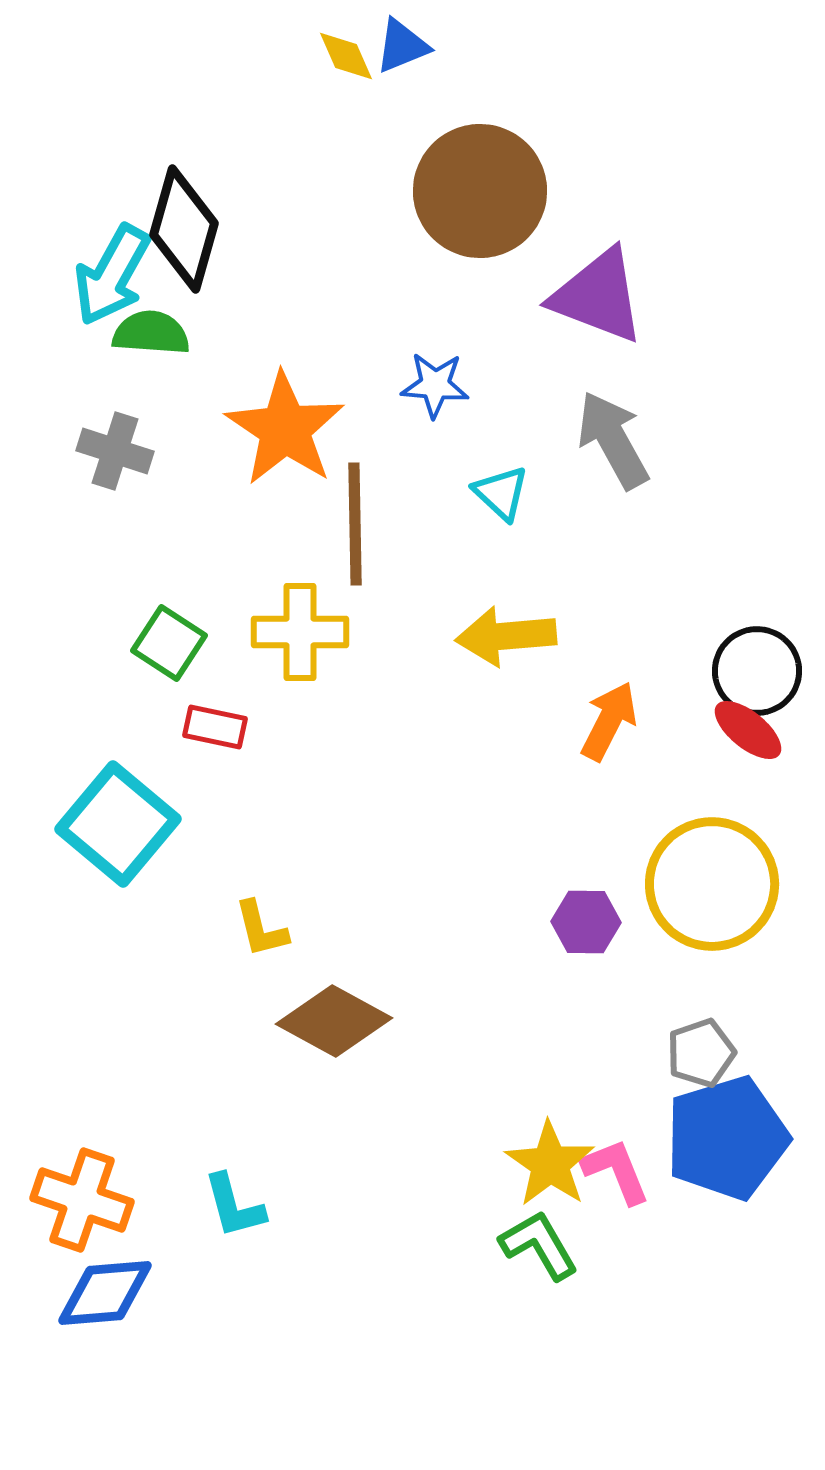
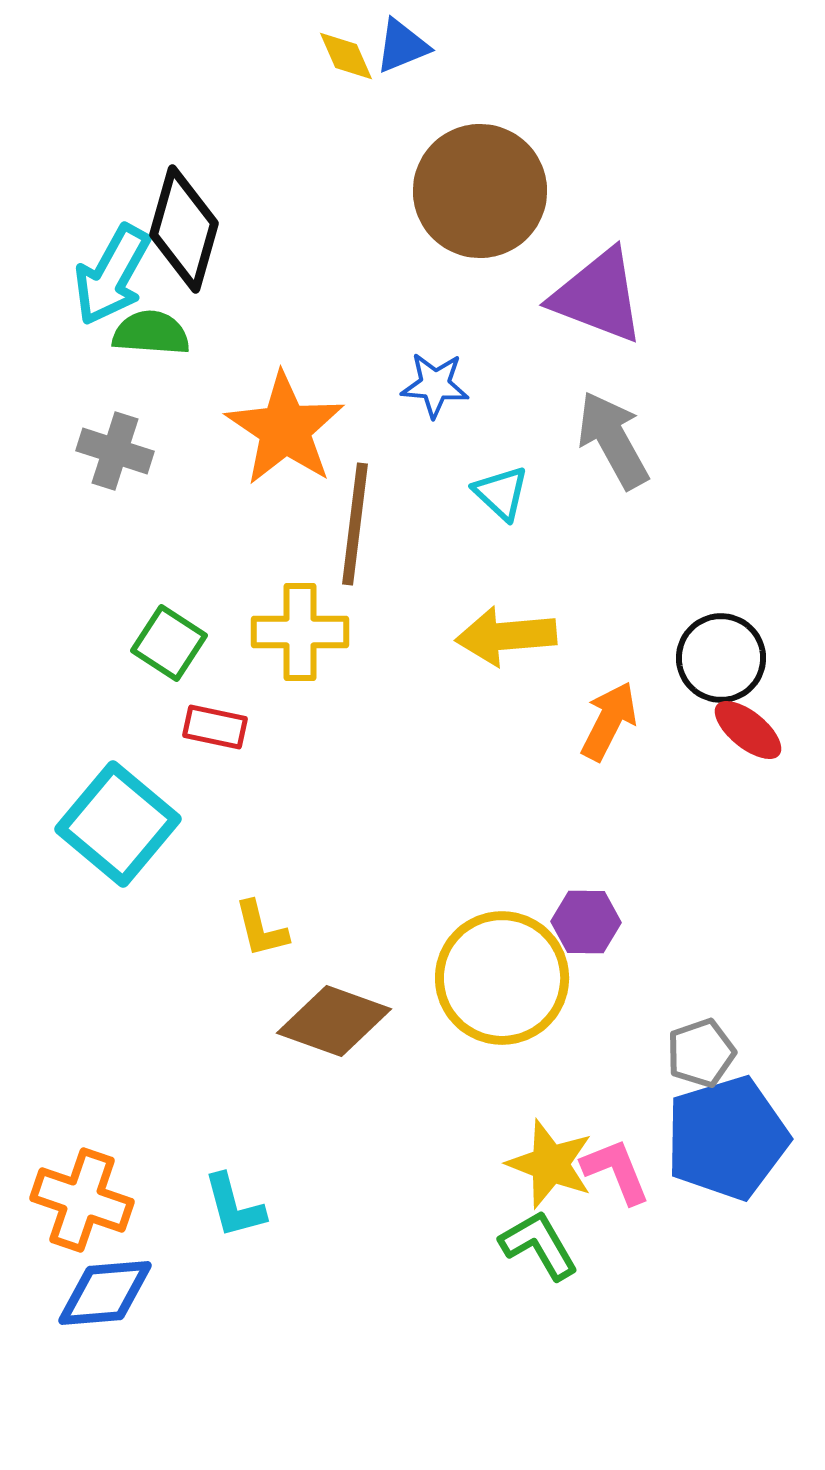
brown line: rotated 8 degrees clockwise
black circle: moved 36 px left, 13 px up
yellow circle: moved 210 px left, 94 px down
brown diamond: rotated 9 degrees counterclockwise
yellow star: rotated 14 degrees counterclockwise
